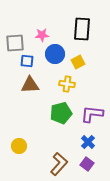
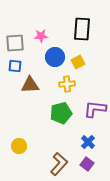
pink star: moved 1 px left, 1 px down
blue circle: moved 3 px down
blue square: moved 12 px left, 5 px down
yellow cross: rotated 14 degrees counterclockwise
purple L-shape: moved 3 px right, 5 px up
